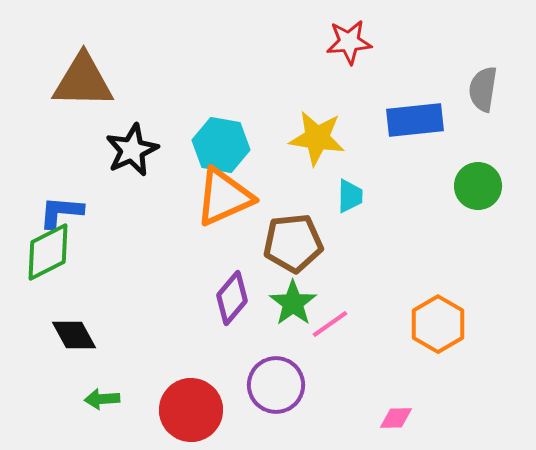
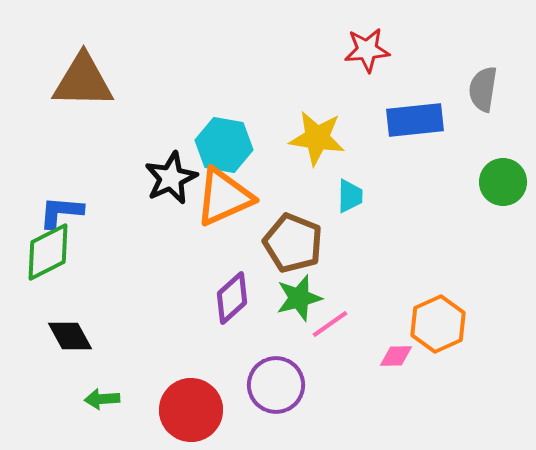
red star: moved 18 px right, 8 px down
cyan hexagon: moved 3 px right
black star: moved 39 px right, 28 px down
green circle: moved 25 px right, 4 px up
brown pentagon: rotated 28 degrees clockwise
purple diamond: rotated 8 degrees clockwise
green star: moved 6 px right, 5 px up; rotated 21 degrees clockwise
orange hexagon: rotated 6 degrees clockwise
black diamond: moved 4 px left, 1 px down
pink diamond: moved 62 px up
